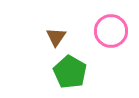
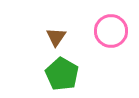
green pentagon: moved 8 px left, 2 px down
